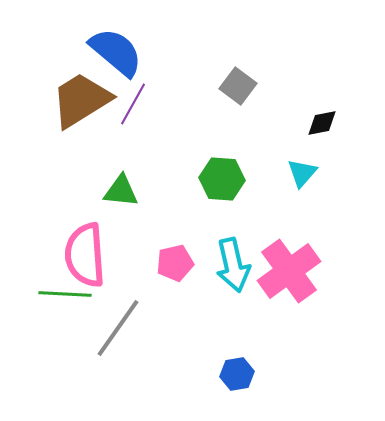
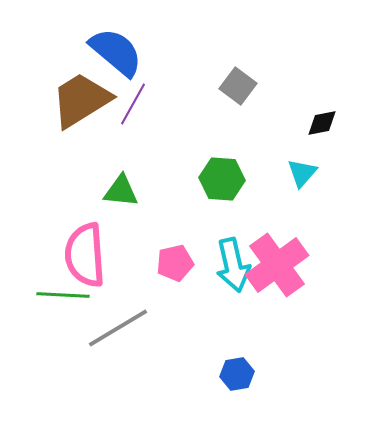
pink cross: moved 12 px left, 6 px up
green line: moved 2 px left, 1 px down
gray line: rotated 24 degrees clockwise
